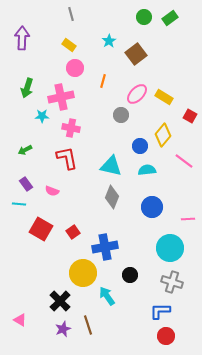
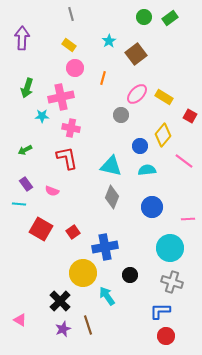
orange line at (103, 81): moved 3 px up
